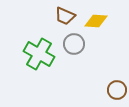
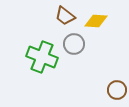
brown trapezoid: rotated 15 degrees clockwise
green cross: moved 3 px right, 3 px down; rotated 8 degrees counterclockwise
